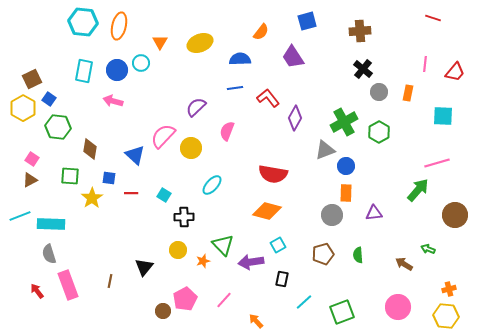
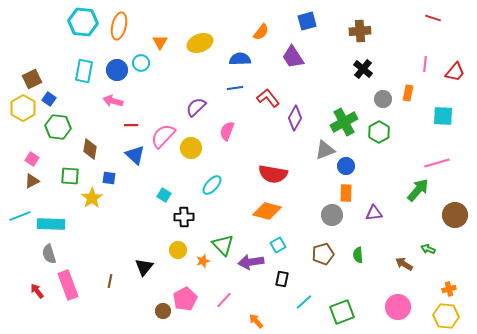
gray circle at (379, 92): moved 4 px right, 7 px down
brown triangle at (30, 180): moved 2 px right, 1 px down
red line at (131, 193): moved 68 px up
